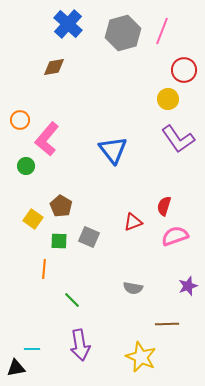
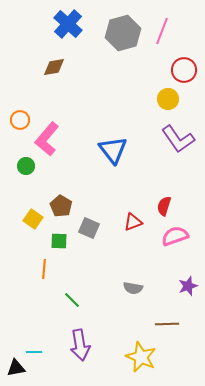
gray square: moved 9 px up
cyan line: moved 2 px right, 3 px down
